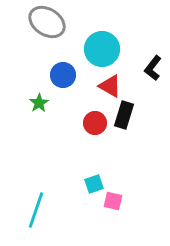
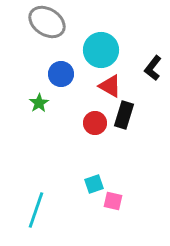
cyan circle: moved 1 px left, 1 px down
blue circle: moved 2 px left, 1 px up
